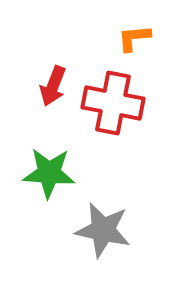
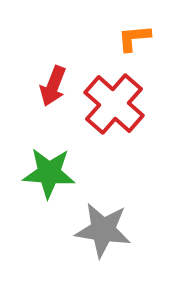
red cross: moved 1 px right, 1 px down; rotated 30 degrees clockwise
gray star: rotated 4 degrees counterclockwise
